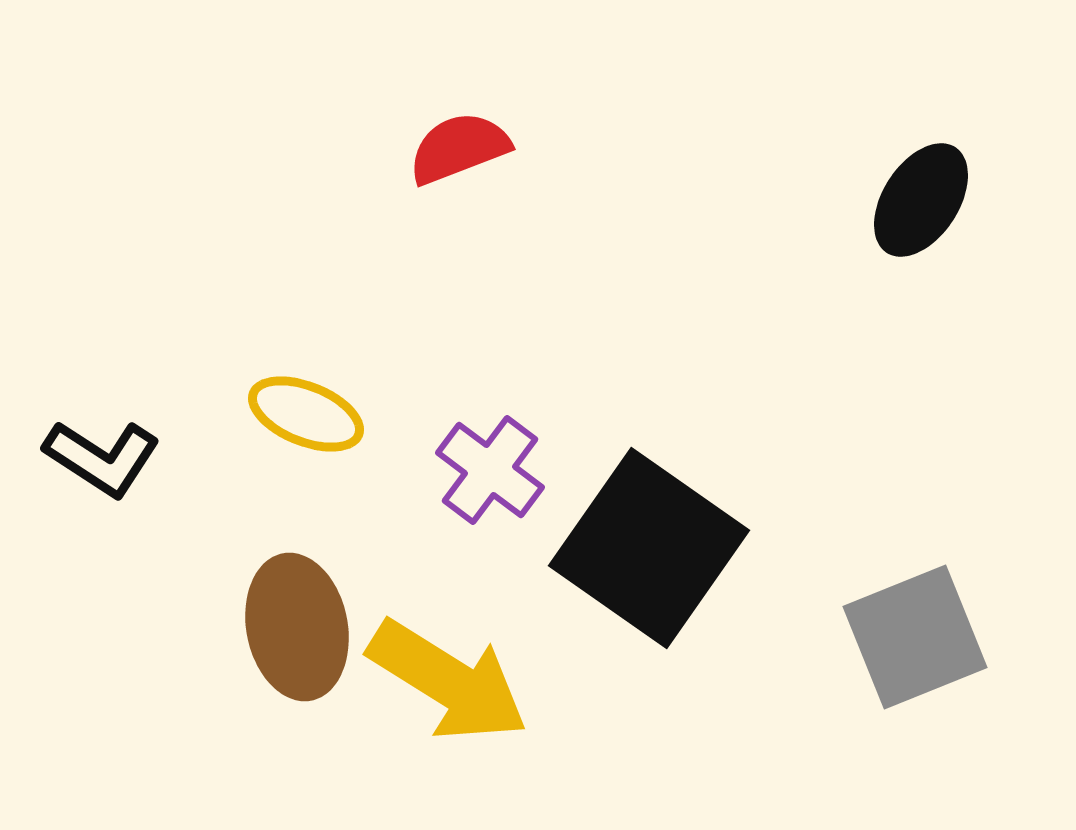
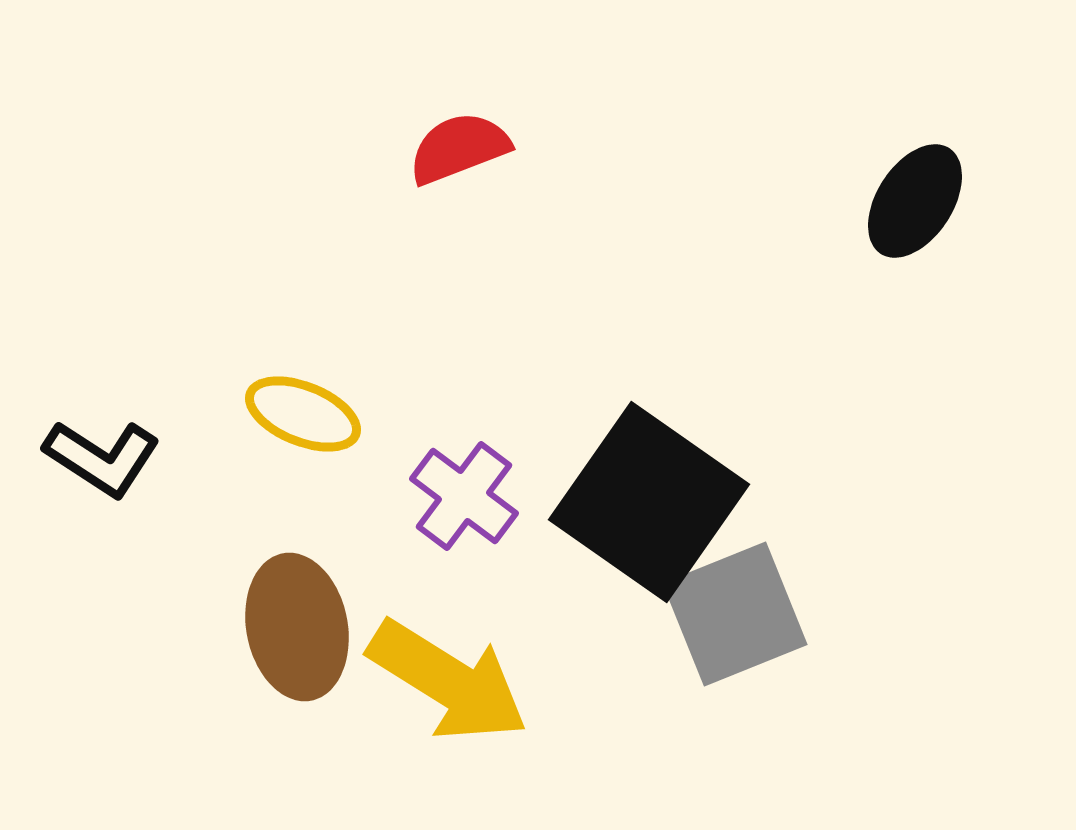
black ellipse: moved 6 px left, 1 px down
yellow ellipse: moved 3 px left
purple cross: moved 26 px left, 26 px down
black square: moved 46 px up
gray square: moved 180 px left, 23 px up
